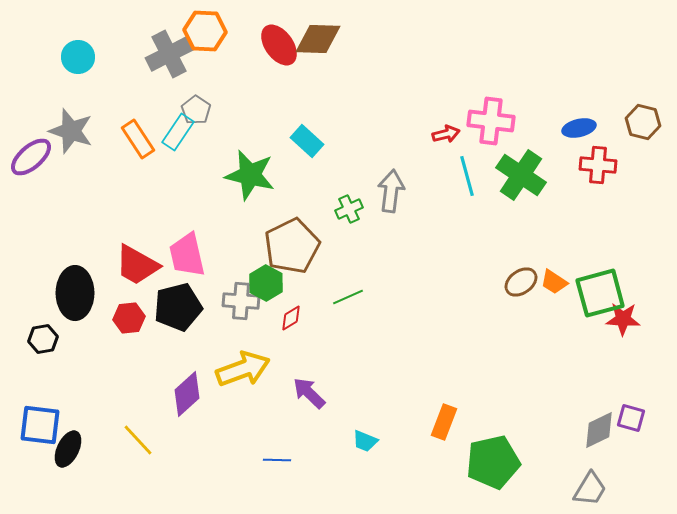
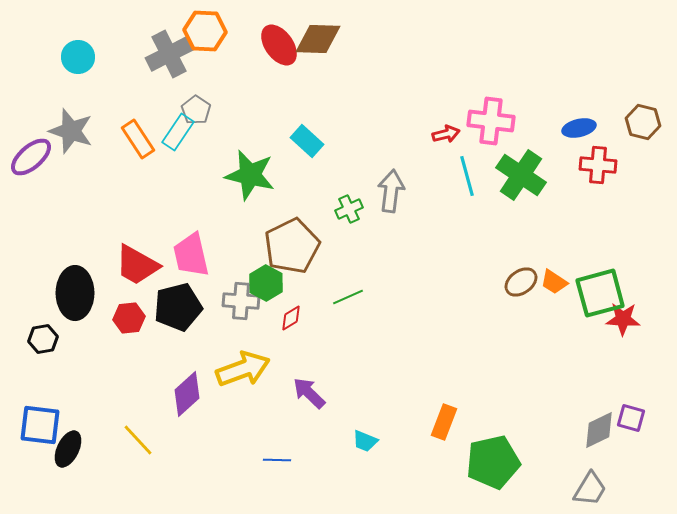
pink trapezoid at (187, 255): moved 4 px right
